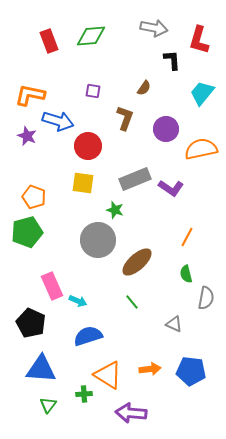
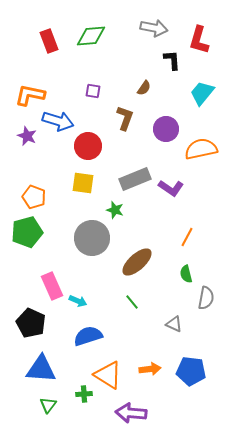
gray circle: moved 6 px left, 2 px up
